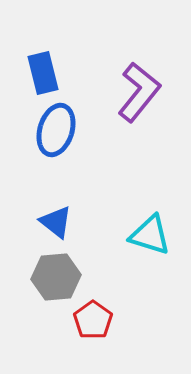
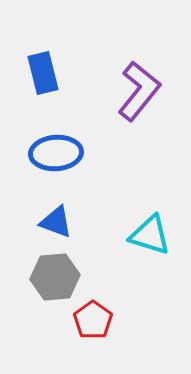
purple L-shape: moved 1 px up
blue ellipse: moved 23 px down; rotated 69 degrees clockwise
blue triangle: rotated 18 degrees counterclockwise
gray hexagon: moved 1 px left
